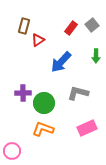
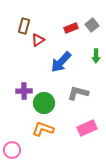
red rectangle: rotated 32 degrees clockwise
purple cross: moved 1 px right, 2 px up
pink circle: moved 1 px up
